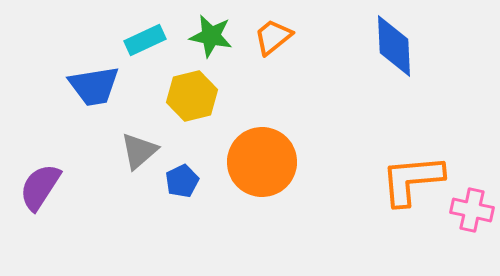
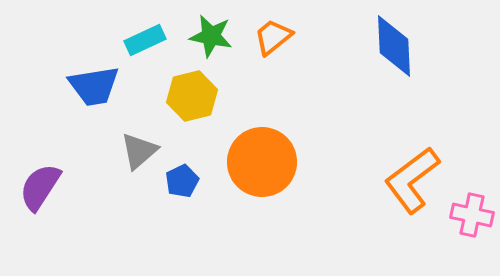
orange L-shape: rotated 32 degrees counterclockwise
pink cross: moved 5 px down
